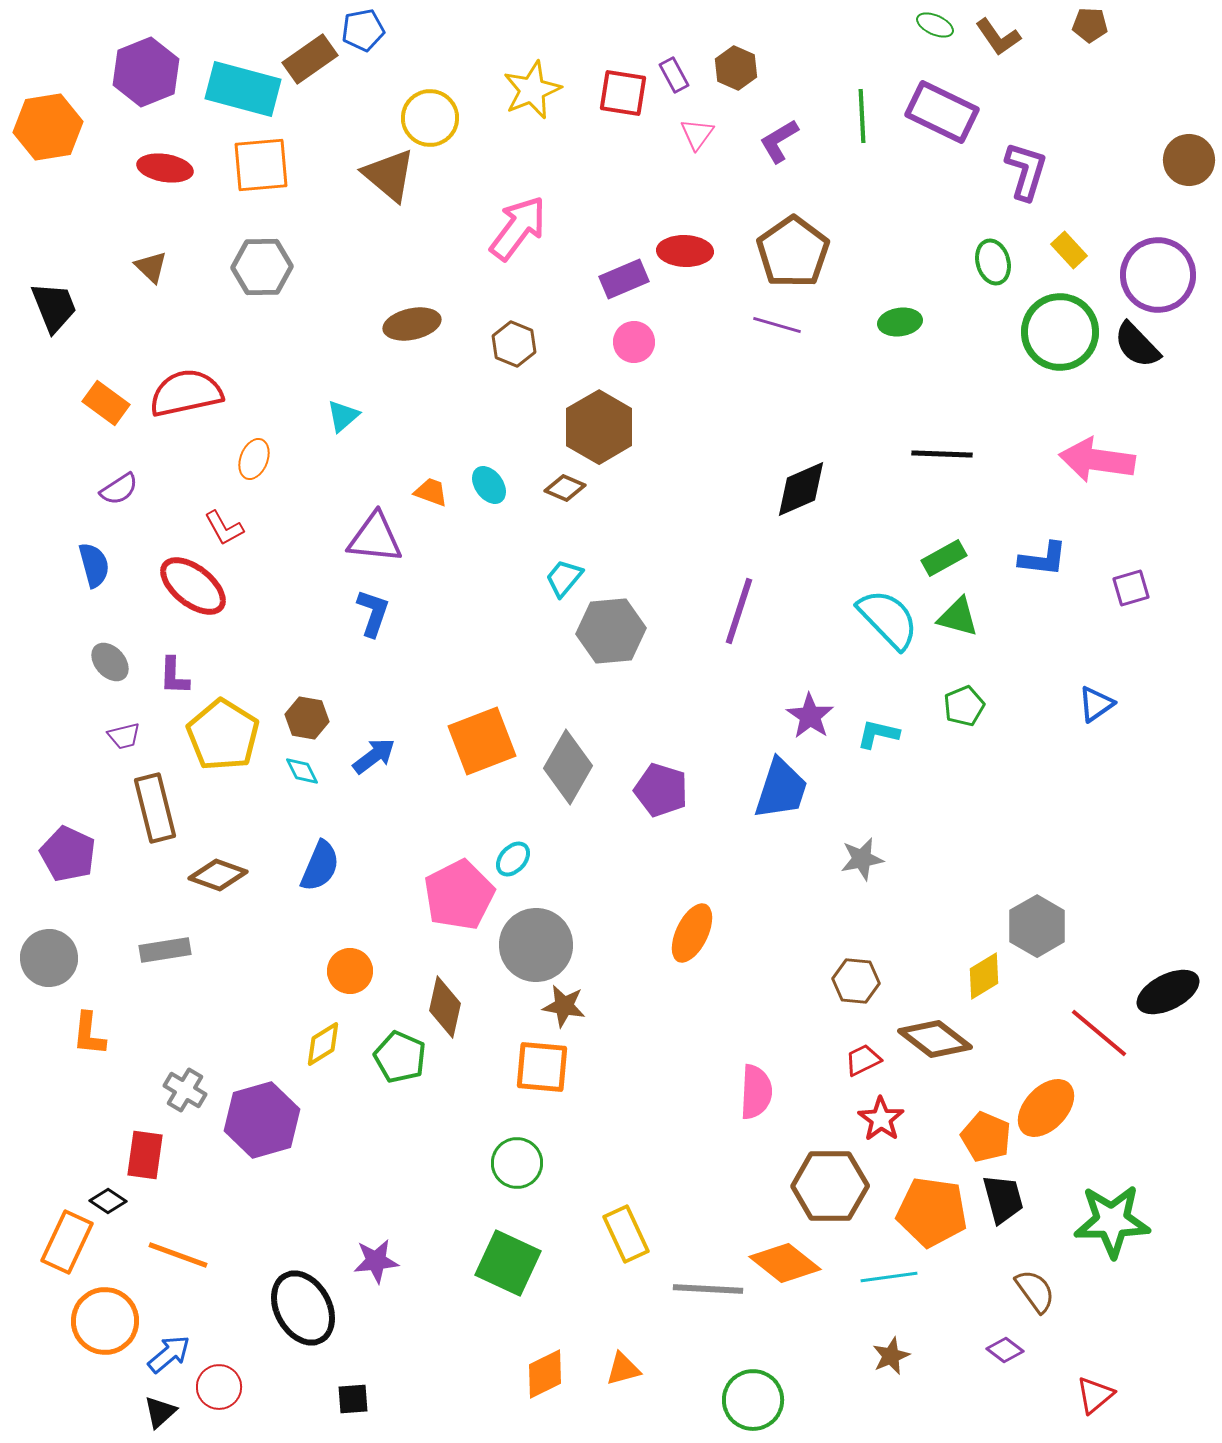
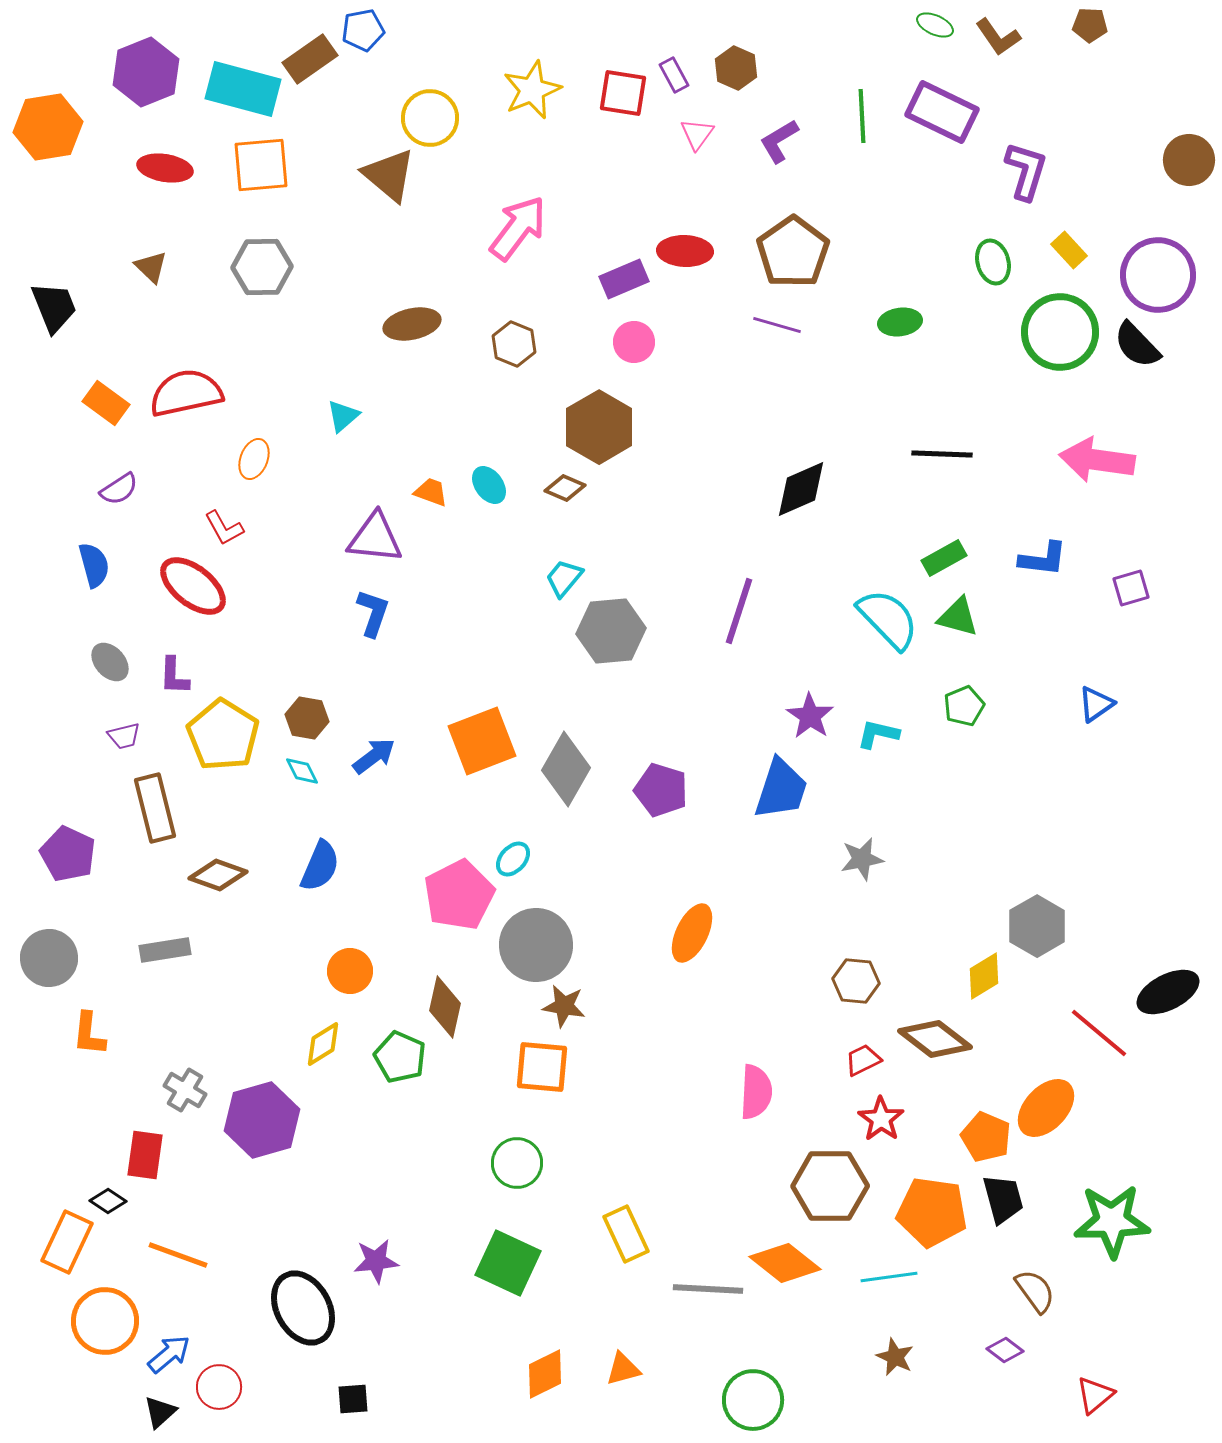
gray diamond at (568, 767): moved 2 px left, 2 px down
brown star at (891, 1356): moved 4 px right, 1 px down; rotated 24 degrees counterclockwise
